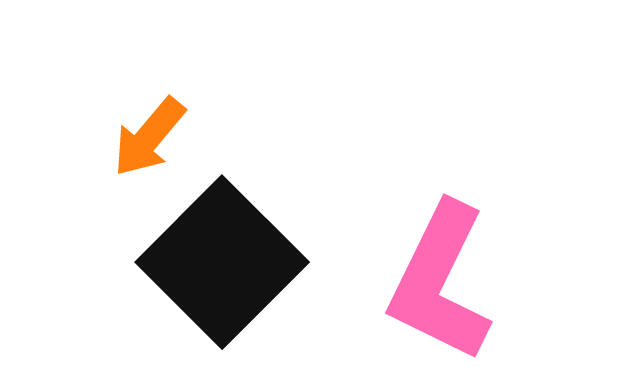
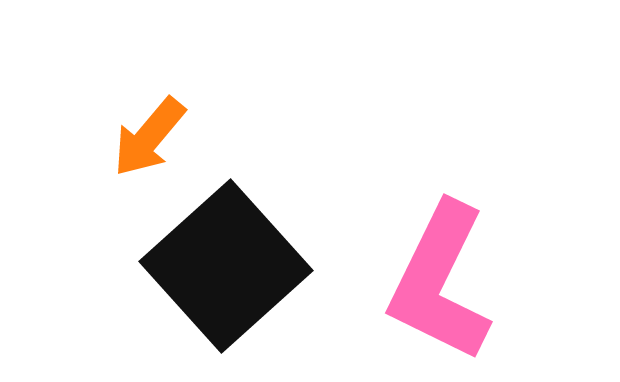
black square: moved 4 px right, 4 px down; rotated 3 degrees clockwise
